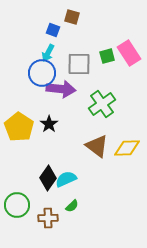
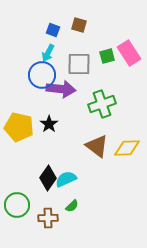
brown square: moved 7 px right, 8 px down
blue circle: moved 2 px down
green cross: rotated 16 degrees clockwise
yellow pentagon: rotated 20 degrees counterclockwise
